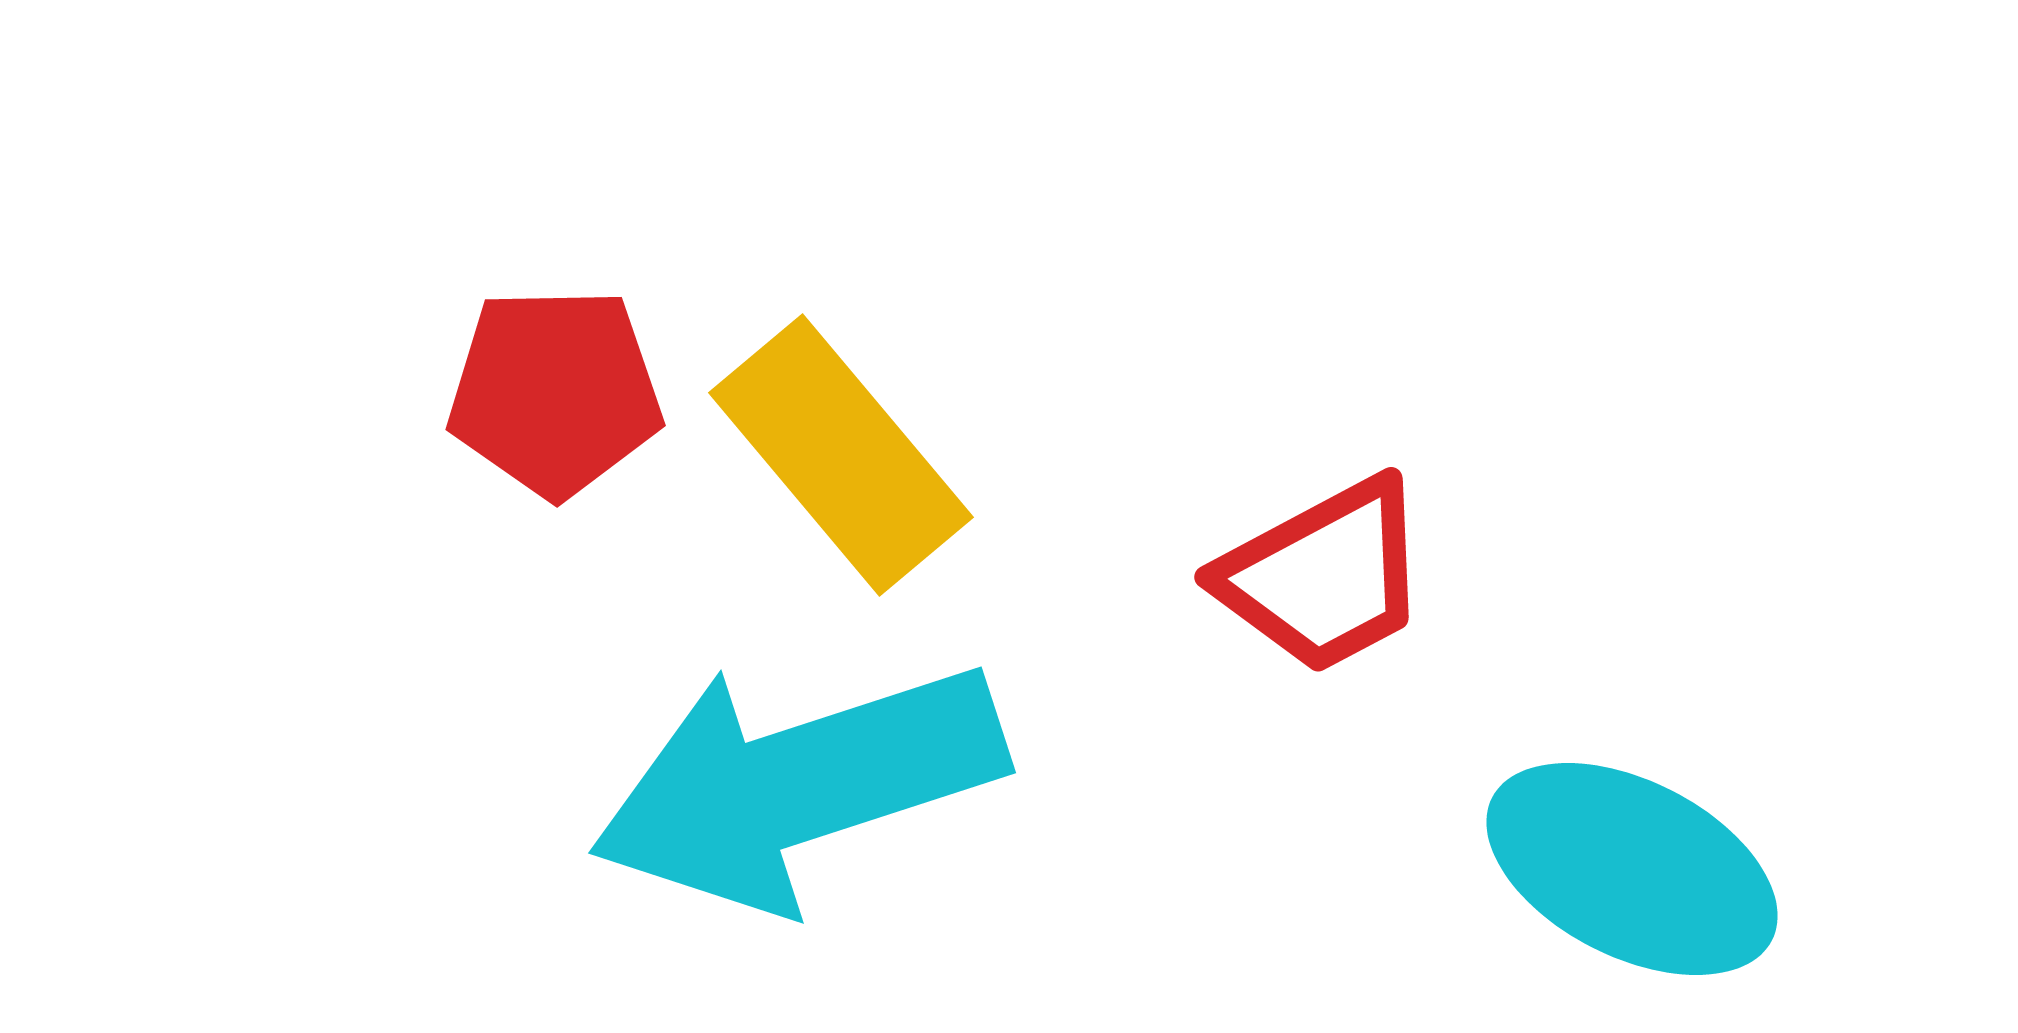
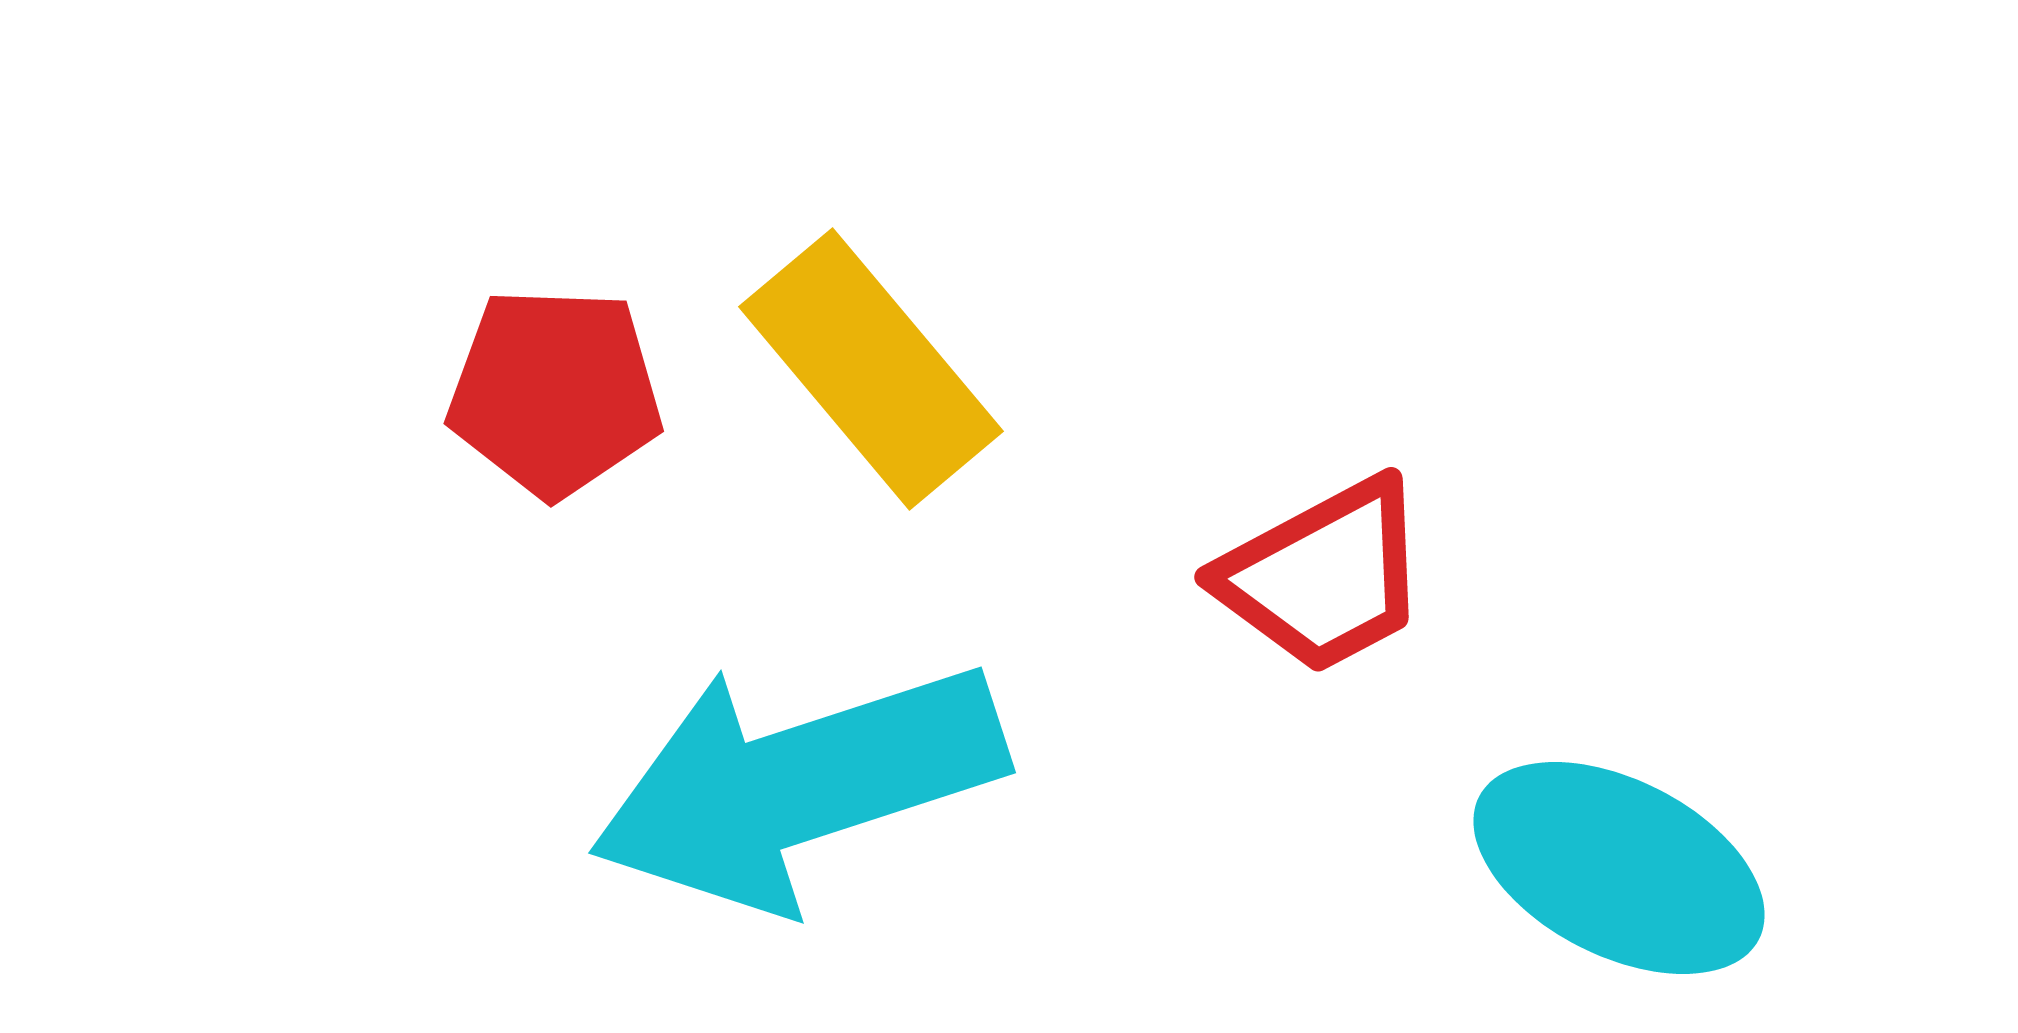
red pentagon: rotated 3 degrees clockwise
yellow rectangle: moved 30 px right, 86 px up
cyan ellipse: moved 13 px left, 1 px up
